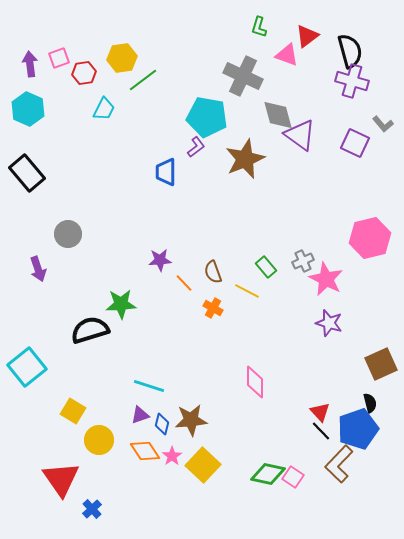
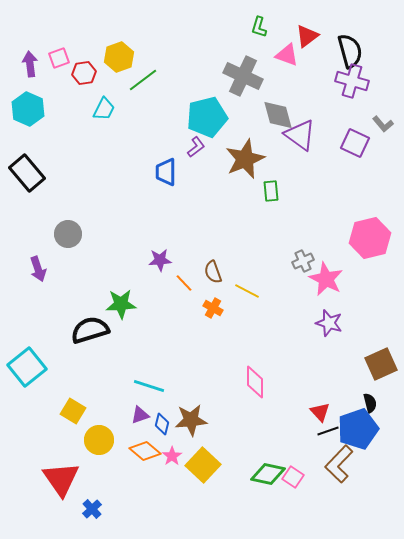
yellow hexagon at (122, 58): moved 3 px left, 1 px up; rotated 12 degrees counterclockwise
cyan pentagon at (207, 117): rotated 24 degrees counterclockwise
green rectangle at (266, 267): moved 5 px right, 76 px up; rotated 35 degrees clockwise
black line at (321, 431): moved 7 px right; rotated 65 degrees counterclockwise
orange diamond at (145, 451): rotated 16 degrees counterclockwise
